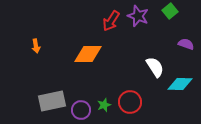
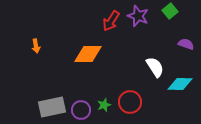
gray rectangle: moved 6 px down
